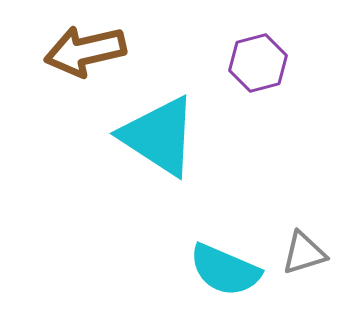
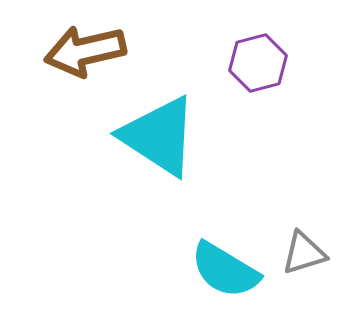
cyan semicircle: rotated 8 degrees clockwise
